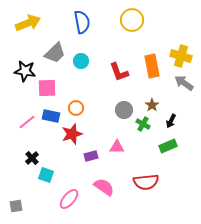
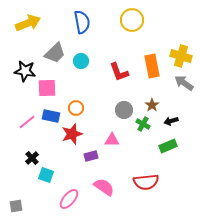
black arrow: rotated 48 degrees clockwise
pink triangle: moved 5 px left, 7 px up
